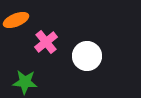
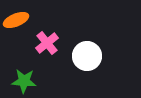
pink cross: moved 1 px right, 1 px down
green star: moved 1 px left, 1 px up
